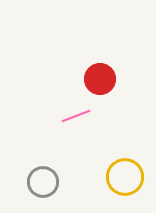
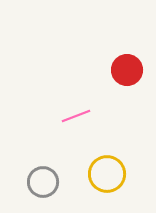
red circle: moved 27 px right, 9 px up
yellow circle: moved 18 px left, 3 px up
